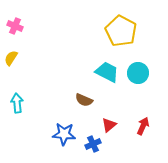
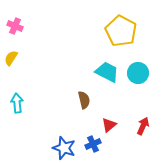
brown semicircle: rotated 126 degrees counterclockwise
blue star: moved 14 px down; rotated 15 degrees clockwise
